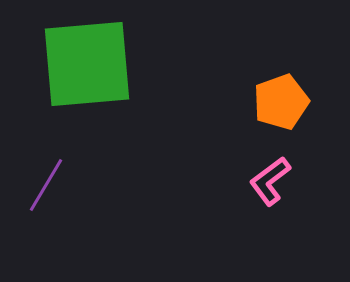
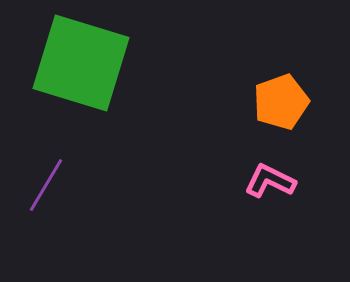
green square: moved 6 px left, 1 px up; rotated 22 degrees clockwise
pink L-shape: rotated 63 degrees clockwise
